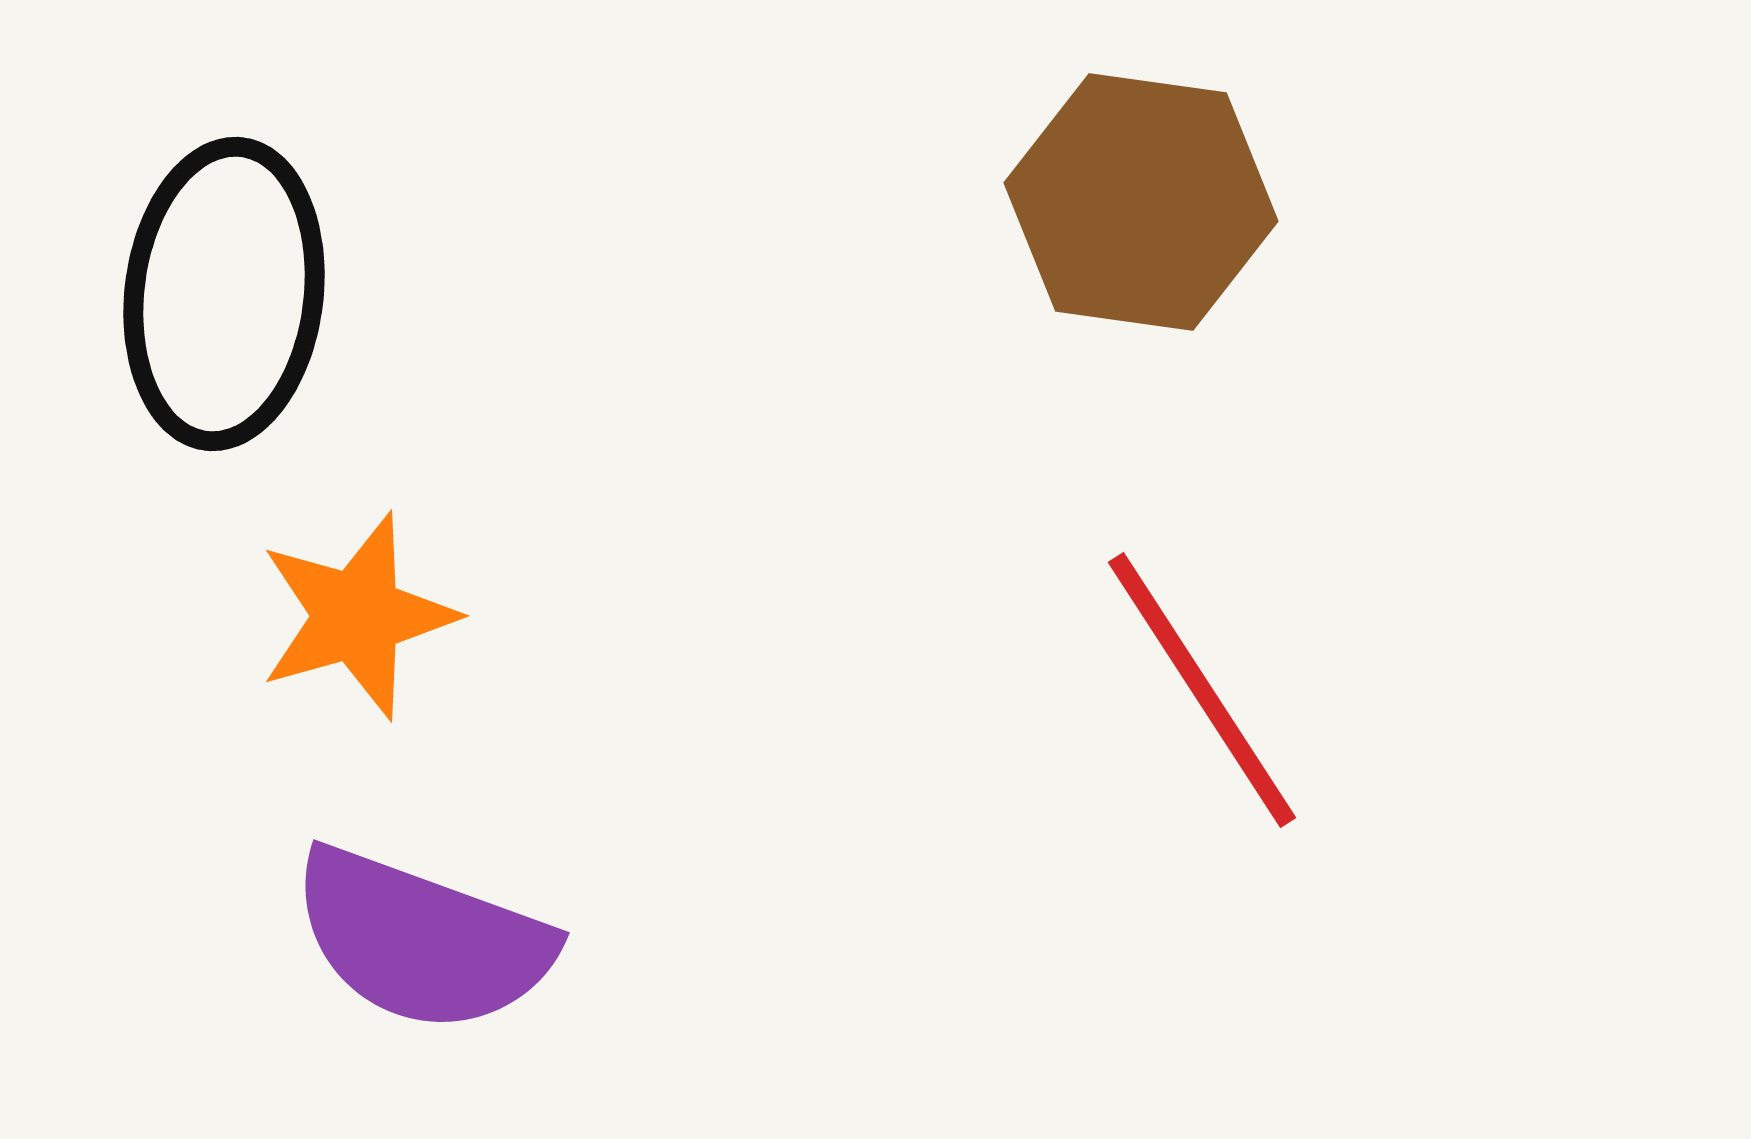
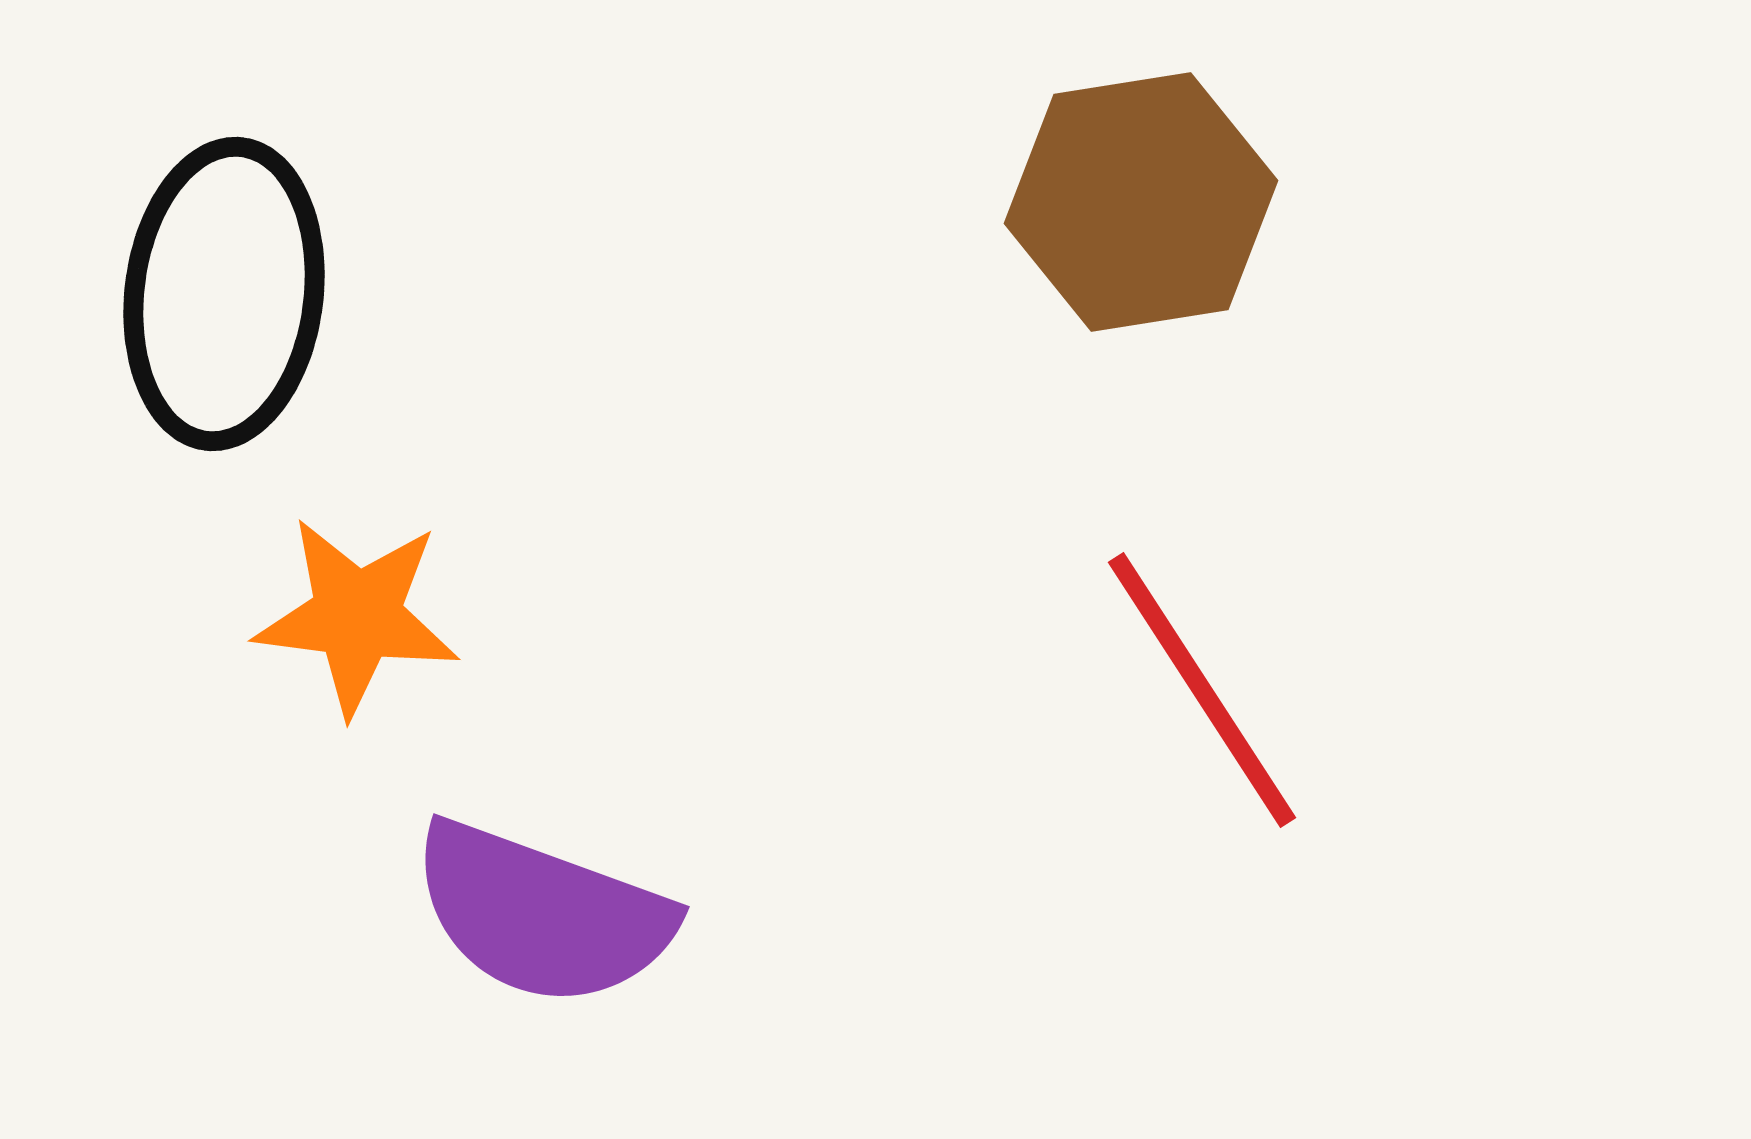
brown hexagon: rotated 17 degrees counterclockwise
orange star: rotated 23 degrees clockwise
purple semicircle: moved 120 px right, 26 px up
